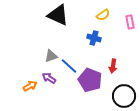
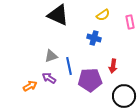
blue line: rotated 36 degrees clockwise
purple pentagon: rotated 25 degrees counterclockwise
